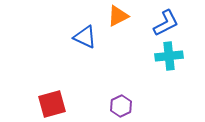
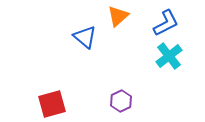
orange triangle: rotated 15 degrees counterclockwise
blue triangle: rotated 15 degrees clockwise
cyan cross: rotated 32 degrees counterclockwise
purple hexagon: moved 5 px up
